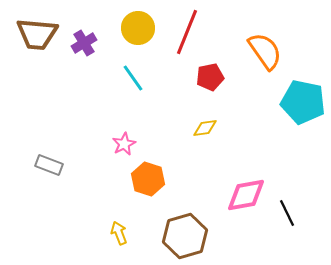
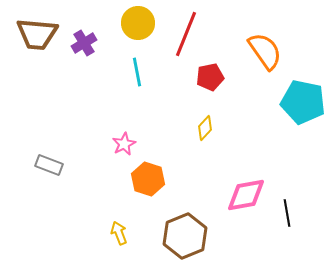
yellow circle: moved 5 px up
red line: moved 1 px left, 2 px down
cyan line: moved 4 px right, 6 px up; rotated 24 degrees clockwise
yellow diamond: rotated 40 degrees counterclockwise
black line: rotated 16 degrees clockwise
brown hexagon: rotated 6 degrees counterclockwise
